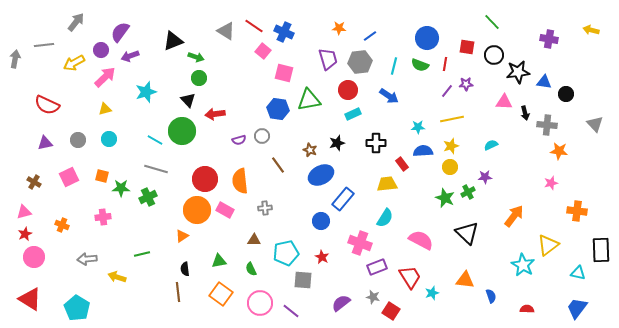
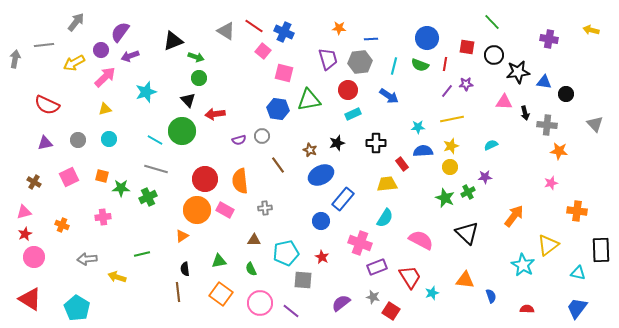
blue line at (370, 36): moved 1 px right, 3 px down; rotated 32 degrees clockwise
